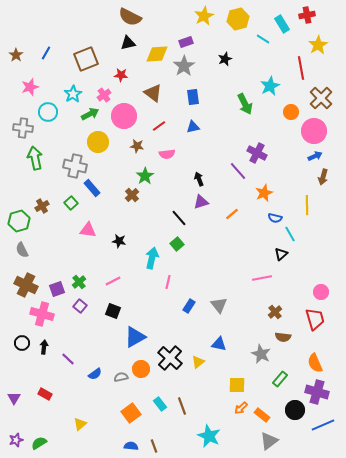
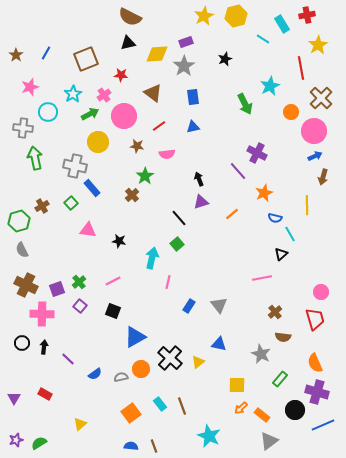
yellow hexagon at (238, 19): moved 2 px left, 3 px up
pink cross at (42, 314): rotated 15 degrees counterclockwise
